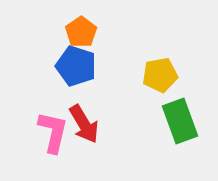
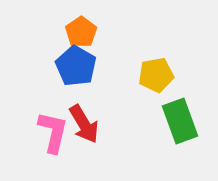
blue pentagon: rotated 12 degrees clockwise
yellow pentagon: moved 4 px left
